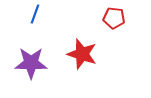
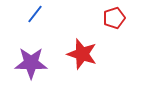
blue line: rotated 18 degrees clockwise
red pentagon: rotated 25 degrees counterclockwise
